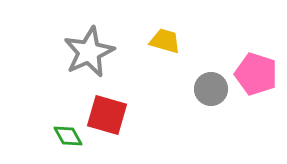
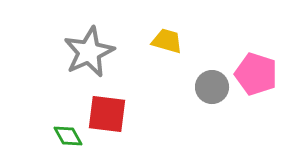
yellow trapezoid: moved 2 px right
gray circle: moved 1 px right, 2 px up
red square: moved 1 px up; rotated 9 degrees counterclockwise
